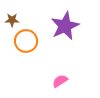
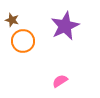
brown star: rotated 16 degrees clockwise
orange circle: moved 3 px left
